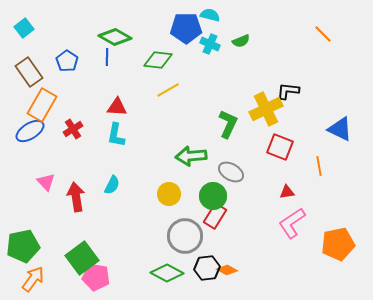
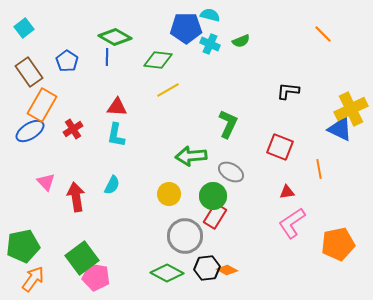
yellow cross at (266, 109): moved 85 px right
orange line at (319, 166): moved 3 px down
